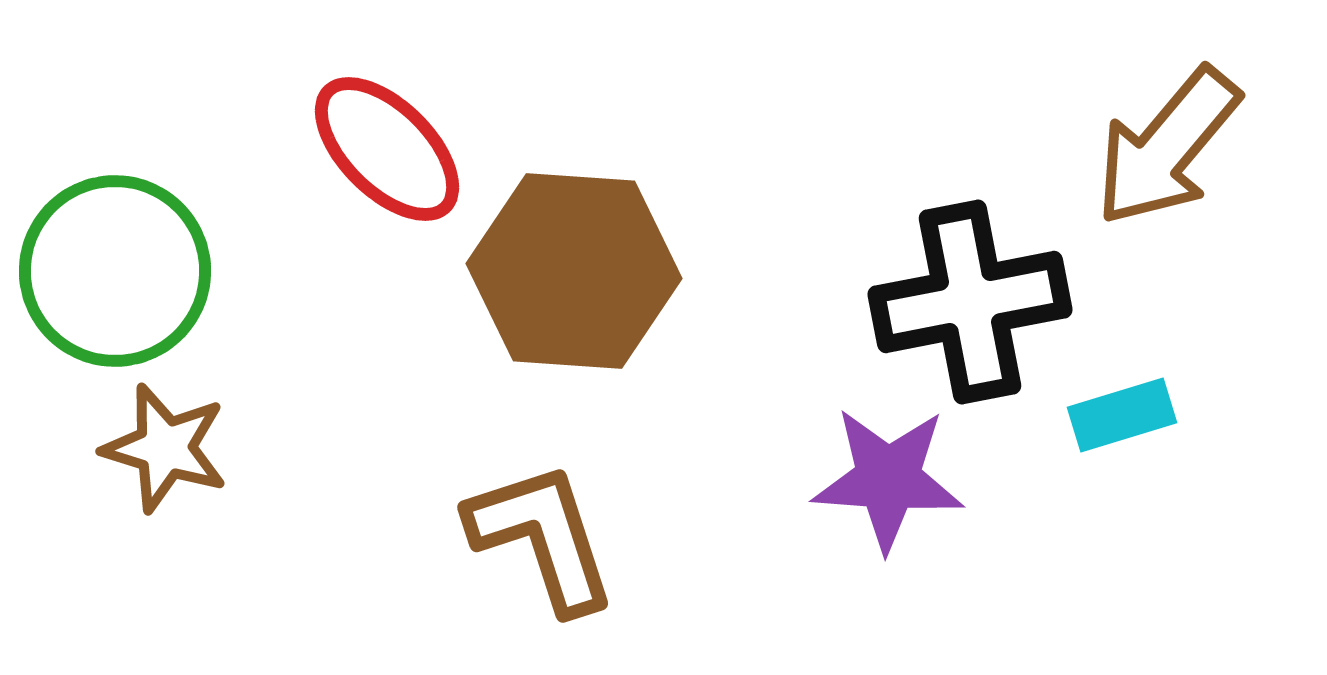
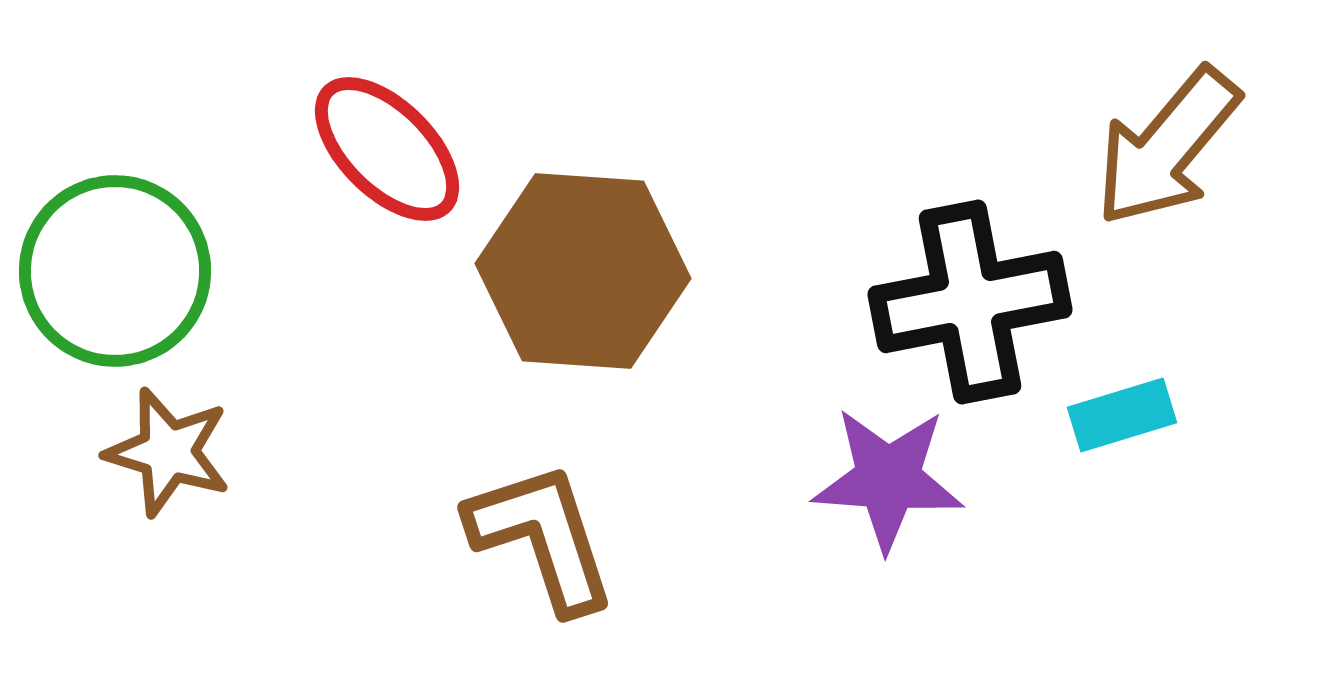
brown hexagon: moved 9 px right
brown star: moved 3 px right, 4 px down
